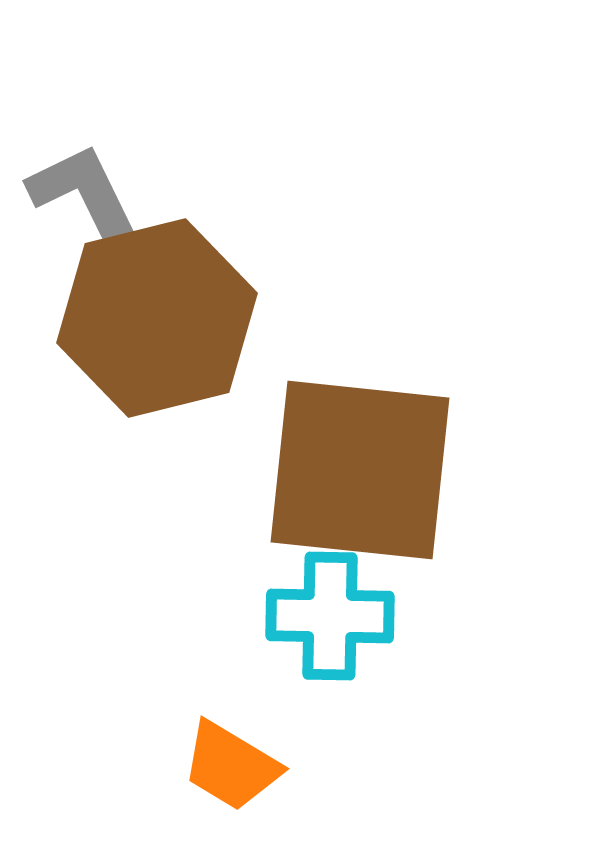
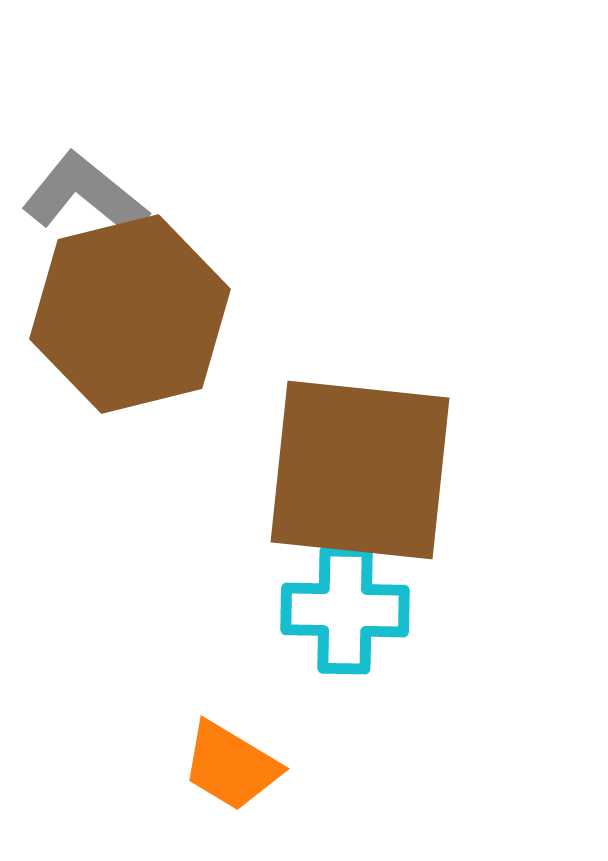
gray L-shape: rotated 25 degrees counterclockwise
brown hexagon: moved 27 px left, 4 px up
cyan cross: moved 15 px right, 6 px up
